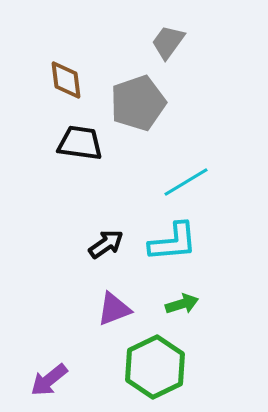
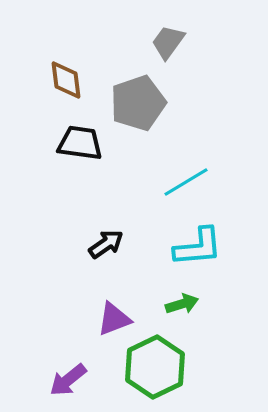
cyan L-shape: moved 25 px right, 5 px down
purple triangle: moved 10 px down
purple arrow: moved 19 px right
